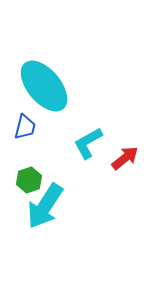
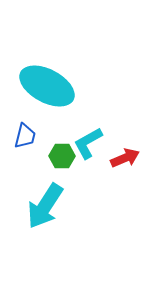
cyan ellipse: moved 3 px right; rotated 22 degrees counterclockwise
blue trapezoid: moved 9 px down
red arrow: rotated 16 degrees clockwise
green hexagon: moved 33 px right, 24 px up; rotated 20 degrees clockwise
